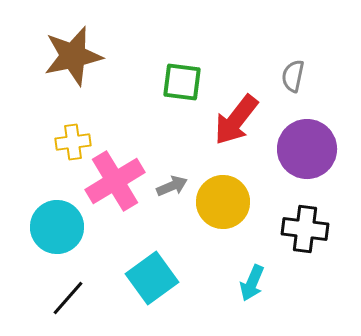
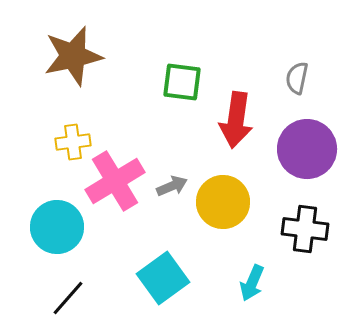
gray semicircle: moved 4 px right, 2 px down
red arrow: rotated 30 degrees counterclockwise
cyan square: moved 11 px right
